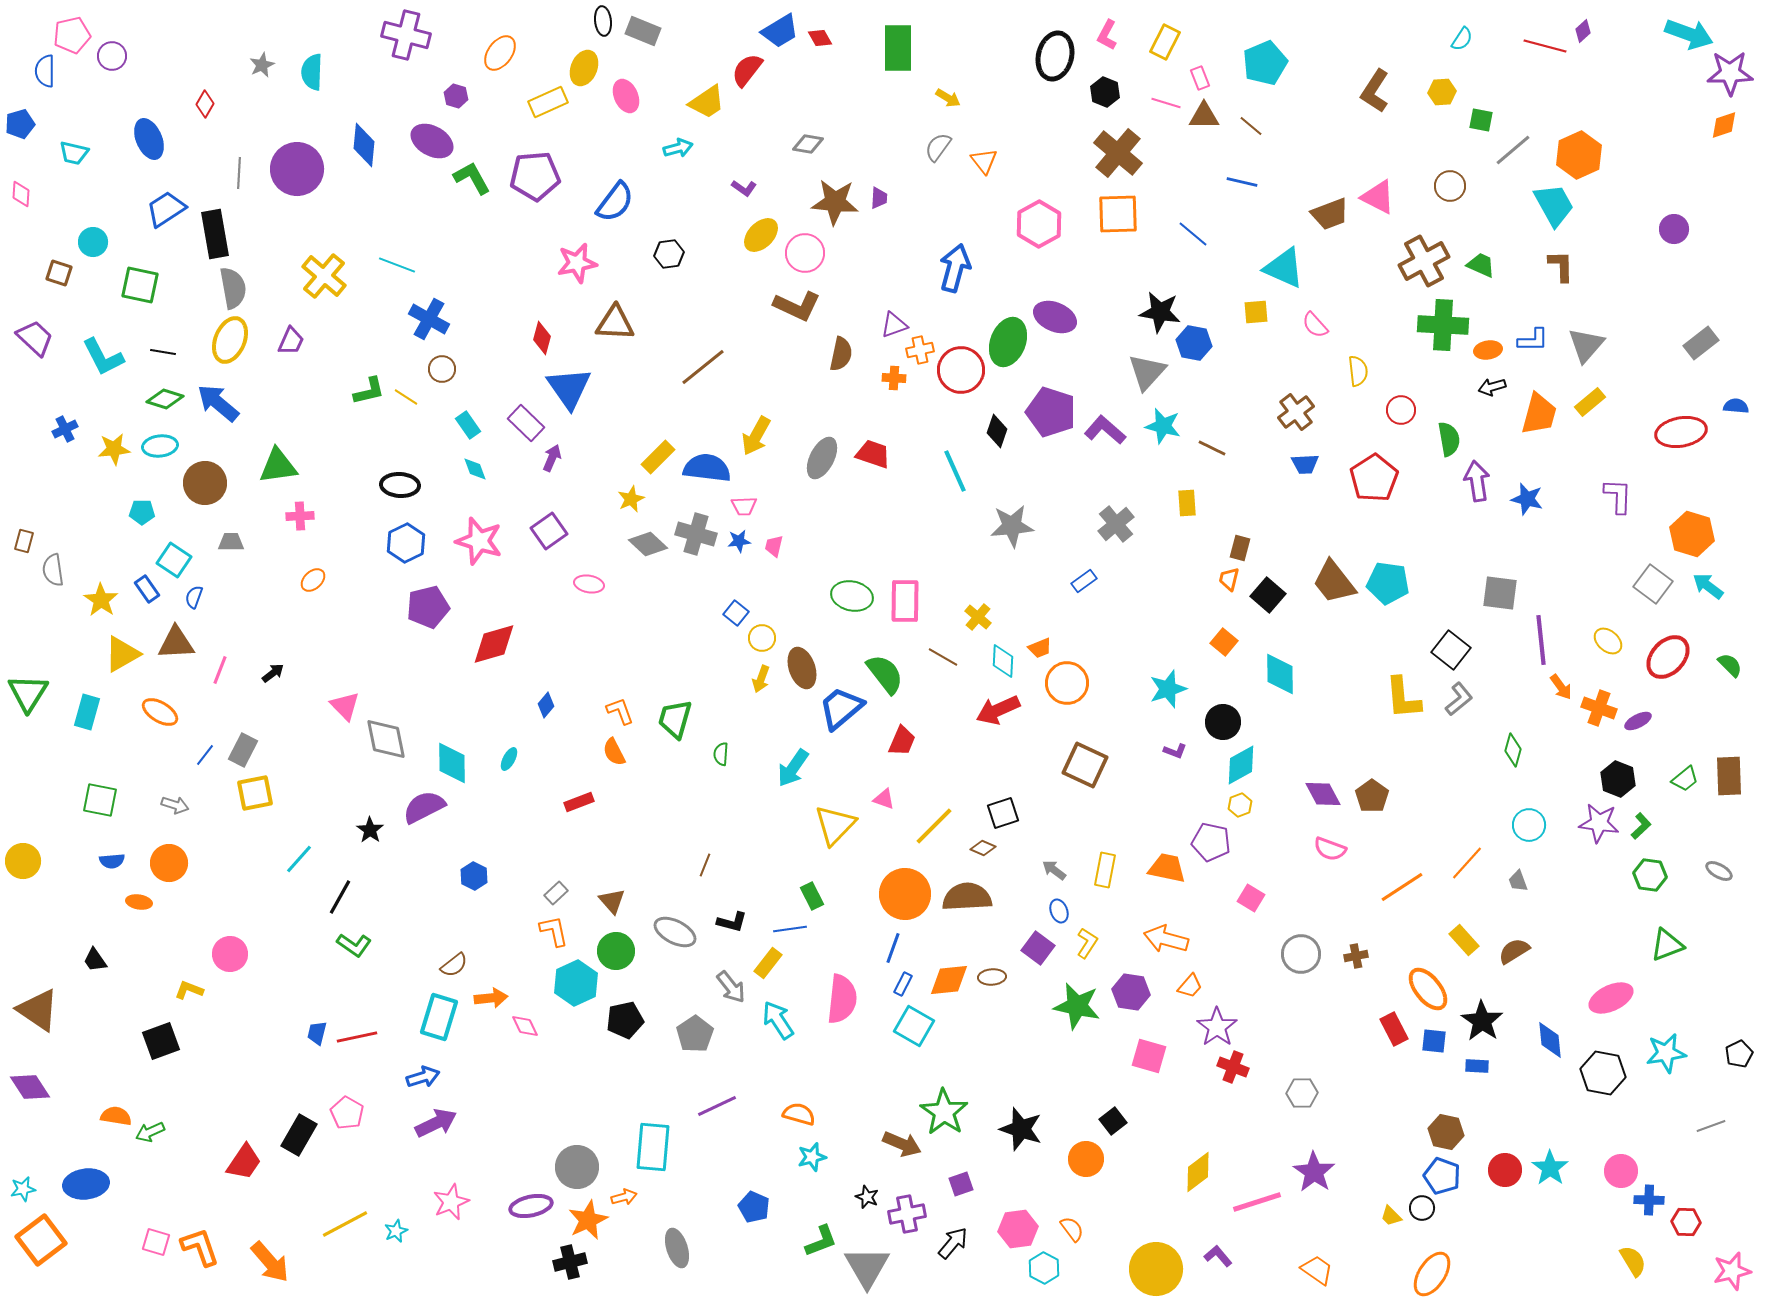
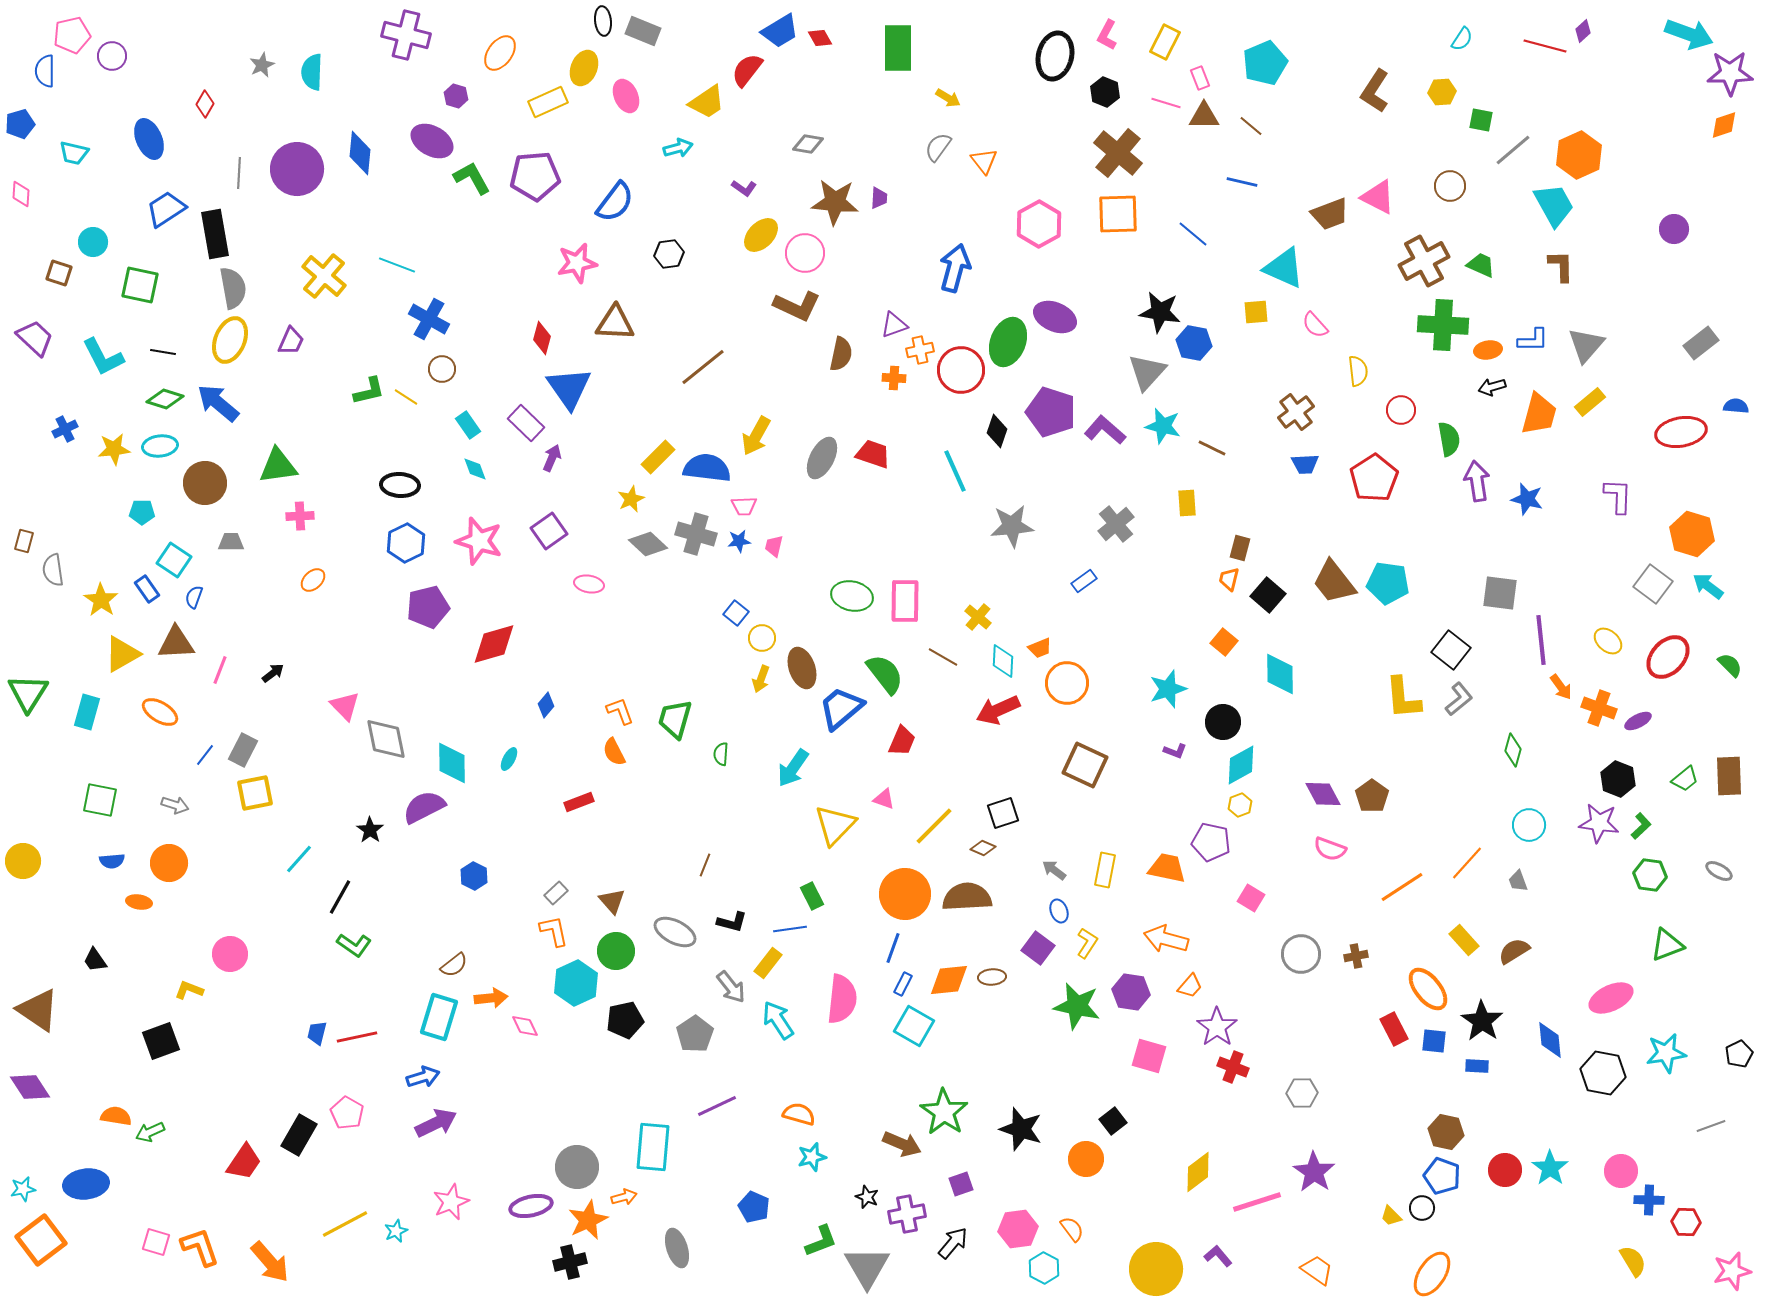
blue diamond at (364, 145): moved 4 px left, 8 px down
